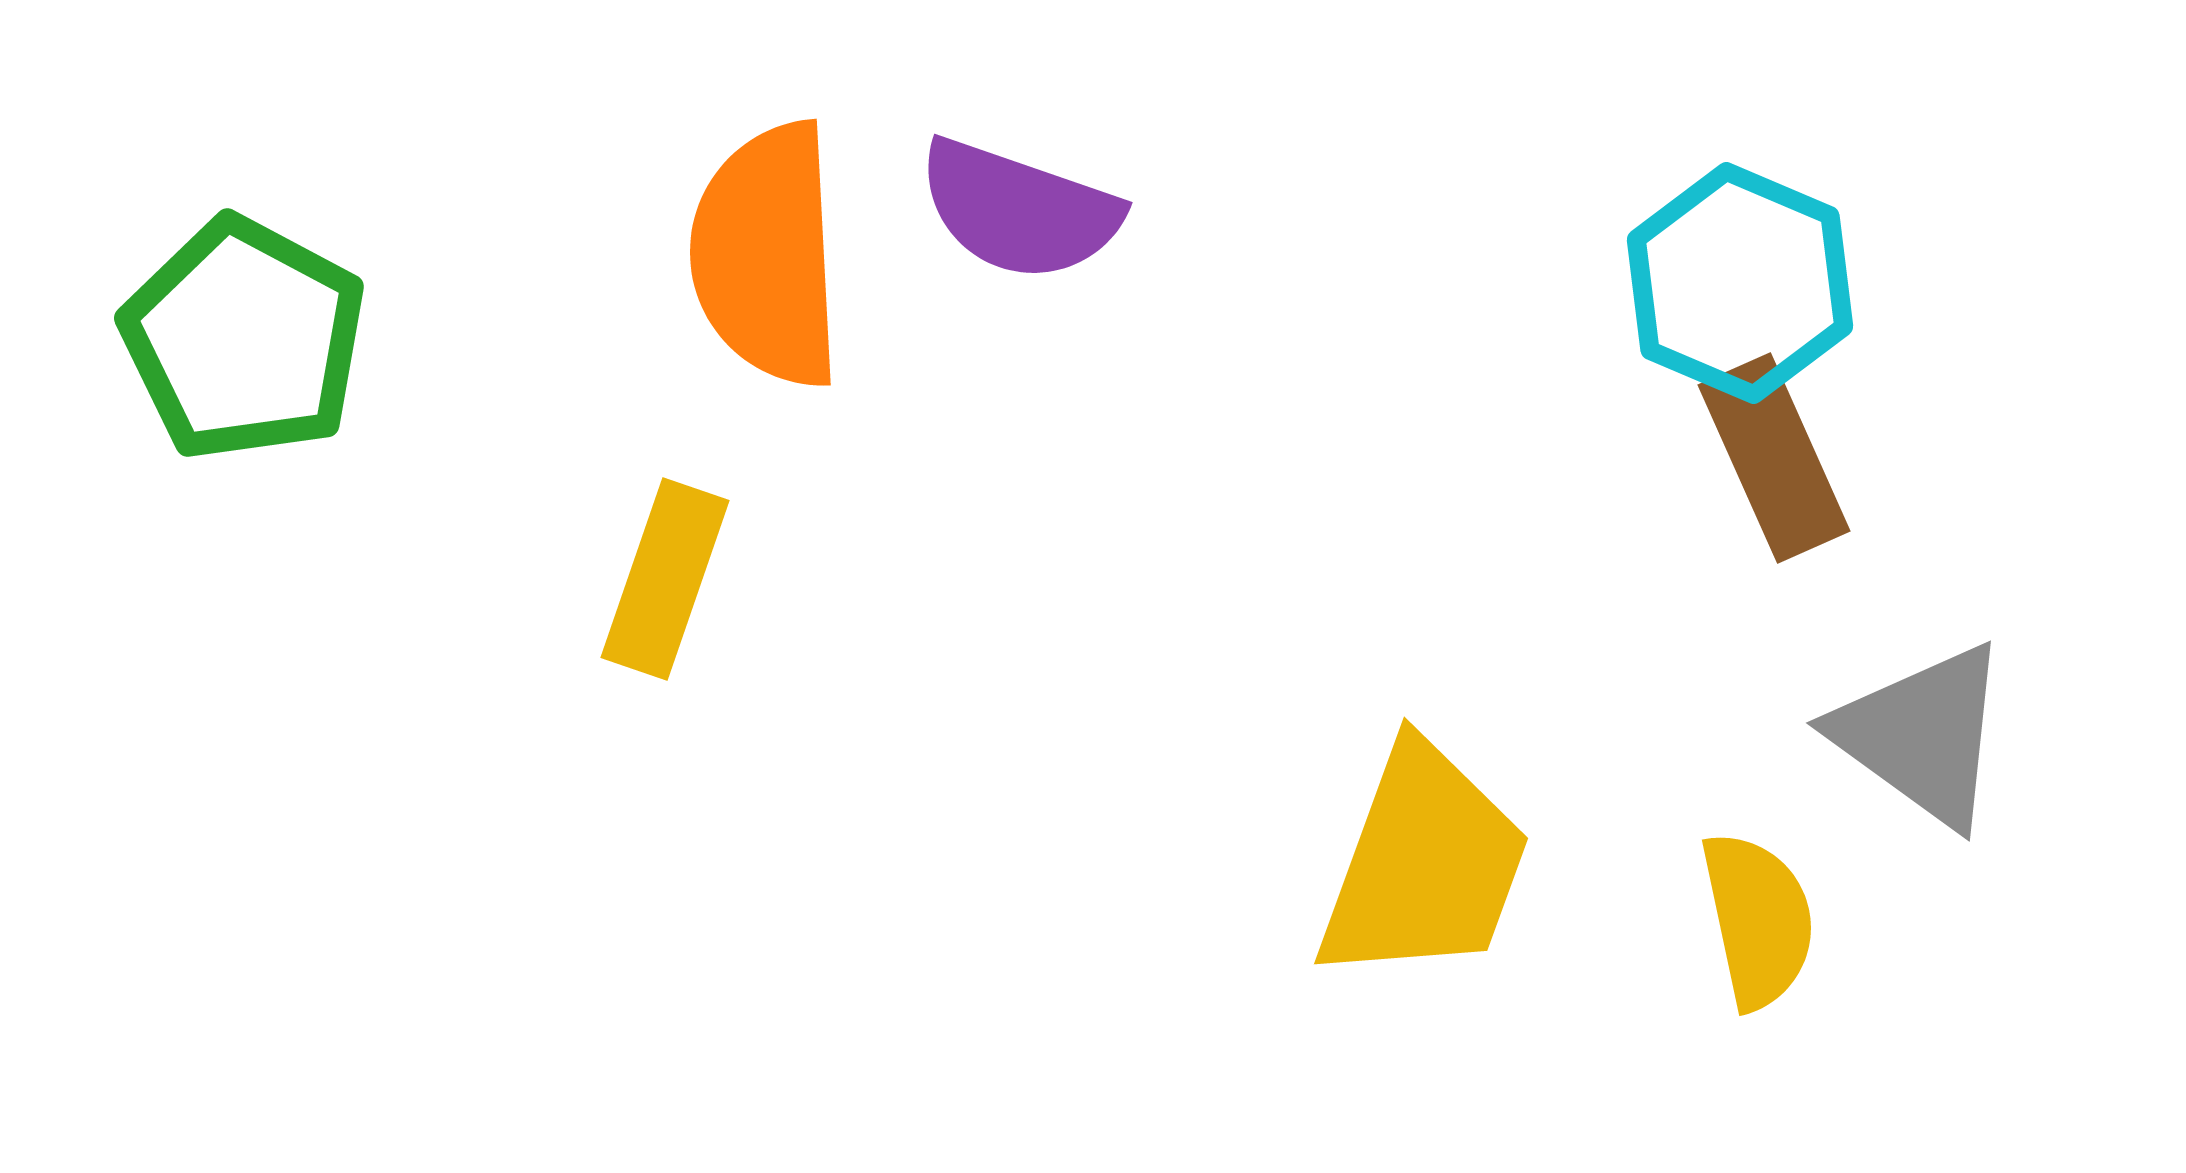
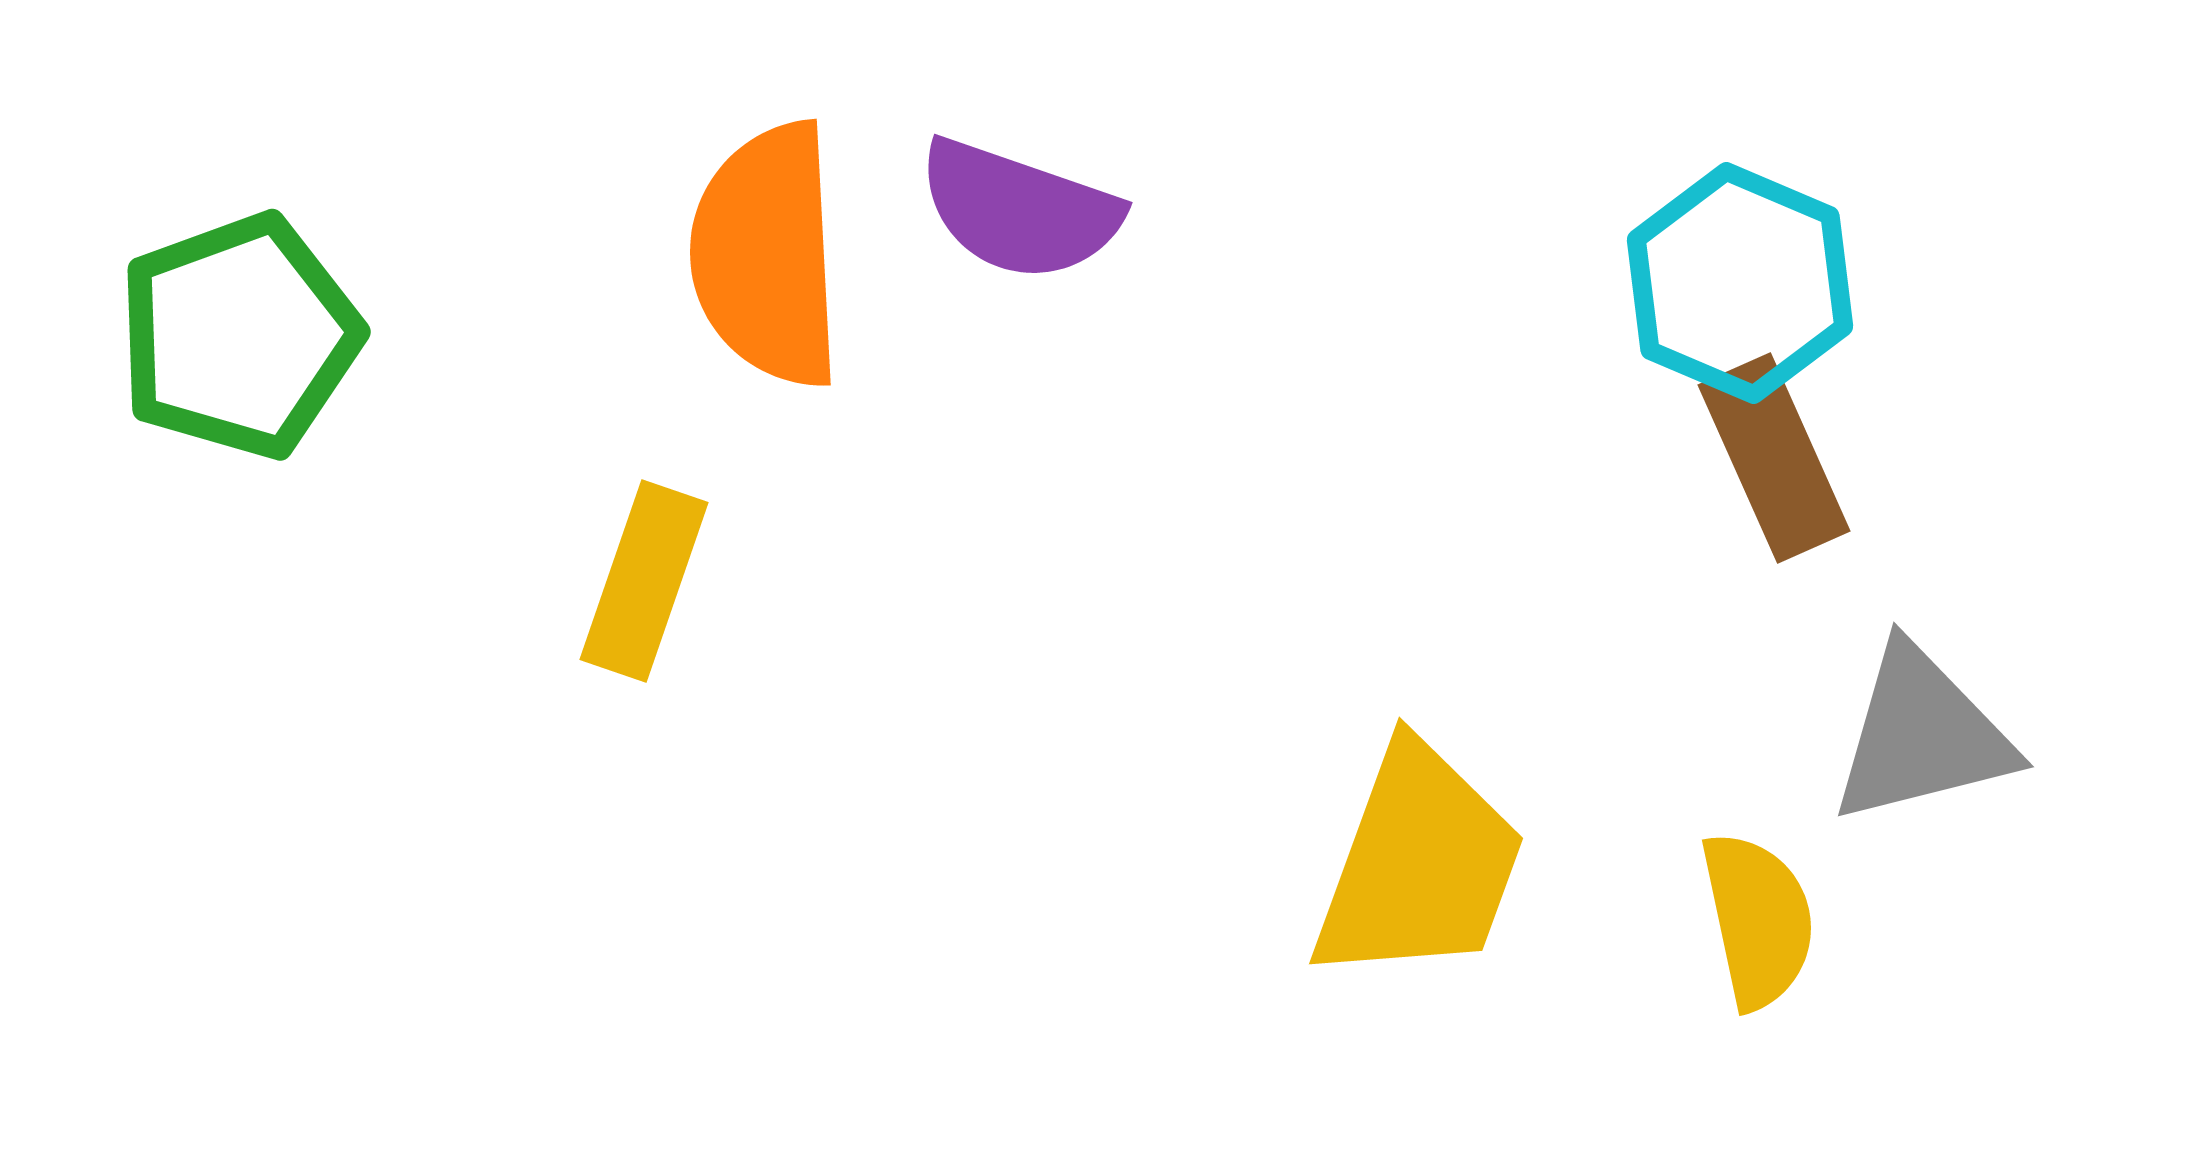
green pentagon: moved 5 px left, 3 px up; rotated 24 degrees clockwise
yellow rectangle: moved 21 px left, 2 px down
gray triangle: rotated 50 degrees counterclockwise
yellow trapezoid: moved 5 px left
